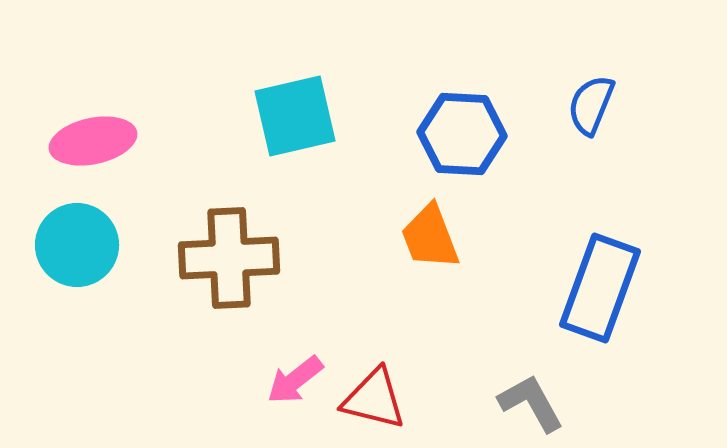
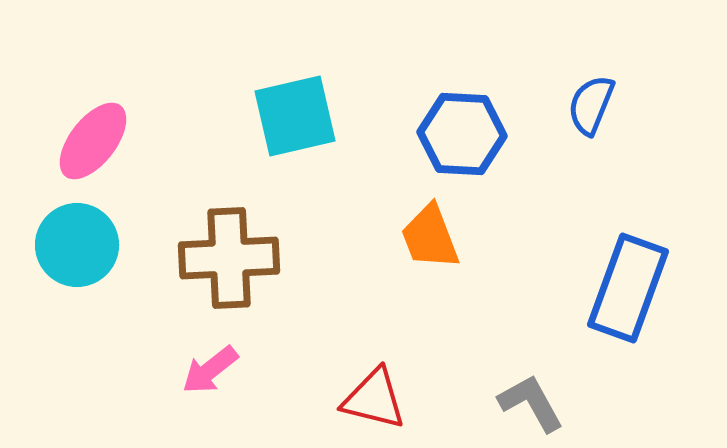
pink ellipse: rotated 40 degrees counterclockwise
blue rectangle: moved 28 px right
pink arrow: moved 85 px left, 10 px up
